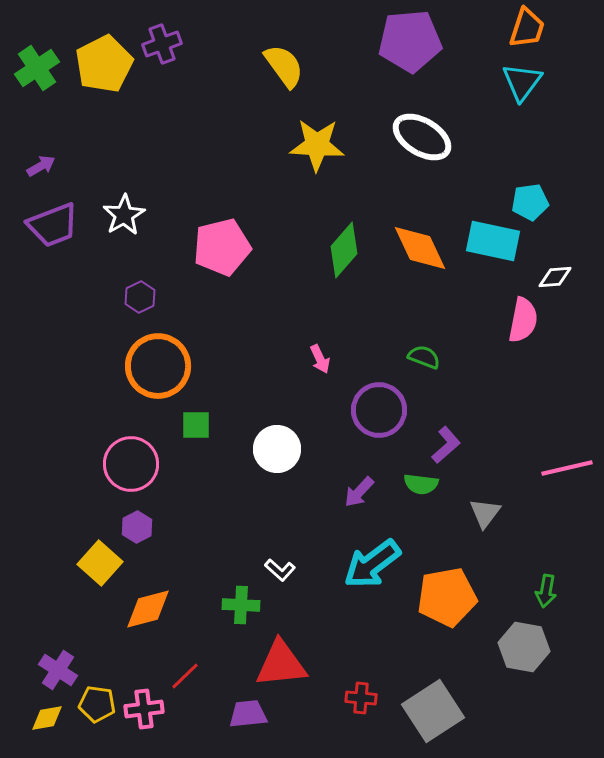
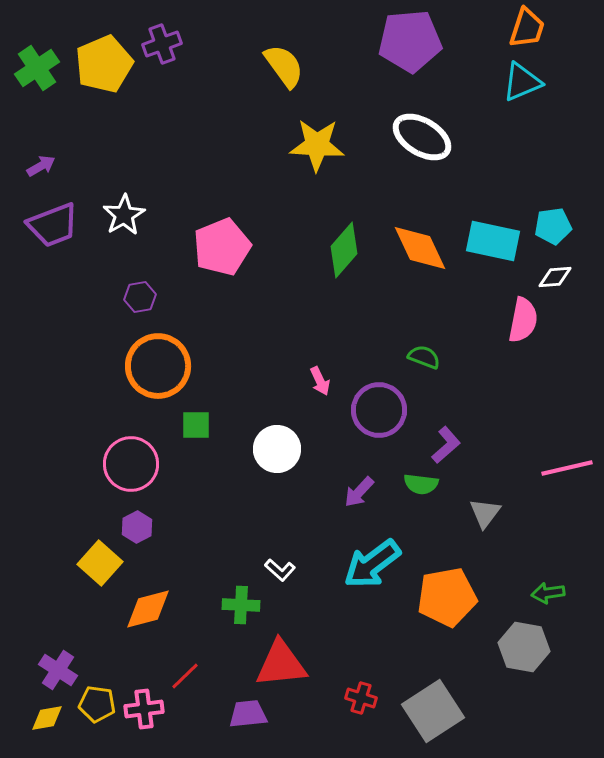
yellow pentagon at (104, 64): rotated 4 degrees clockwise
cyan triangle at (522, 82): rotated 30 degrees clockwise
cyan pentagon at (530, 202): moved 23 px right, 24 px down
pink pentagon at (222, 247): rotated 8 degrees counterclockwise
purple hexagon at (140, 297): rotated 16 degrees clockwise
pink arrow at (320, 359): moved 22 px down
green arrow at (546, 591): moved 2 px right, 2 px down; rotated 72 degrees clockwise
red cross at (361, 698): rotated 12 degrees clockwise
